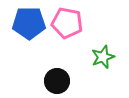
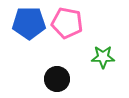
green star: rotated 20 degrees clockwise
black circle: moved 2 px up
